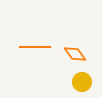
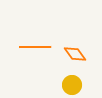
yellow circle: moved 10 px left, 3 px down
